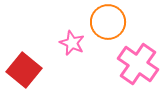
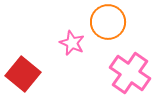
pink cross: moved 8 px left, 9 px down
red square: moved 1 px left, 4 px down
